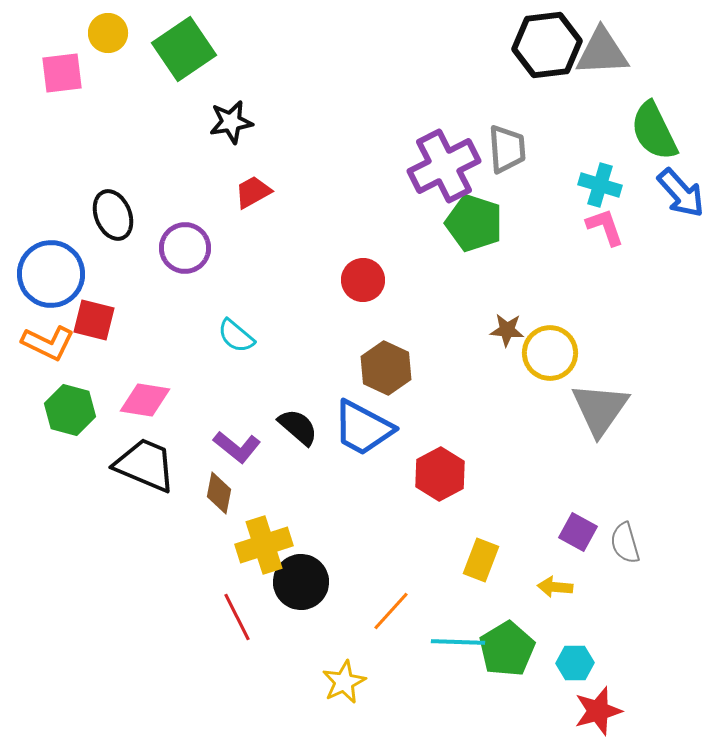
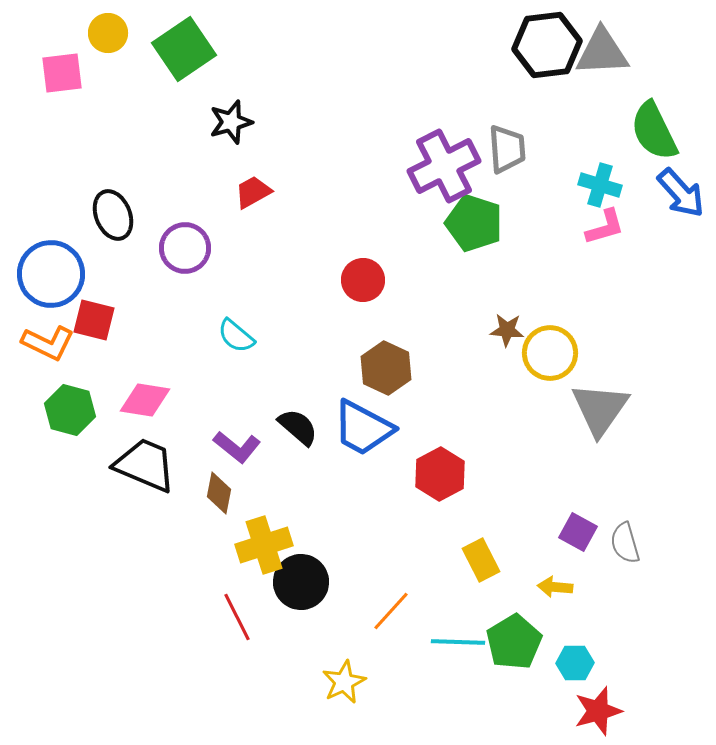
black star at (231, 122): rotated 6 degrees counterclockwise
pink L-shape at (605, 227): rotated 93 degrees clockwise
yellow rectangle at (481, 560): rotated 48 degrees counterclockwise
green pentagon at (507, 649): moved 7 px right, 7 px up
